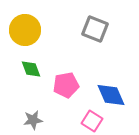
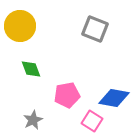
yellow circle: moved 5 px left, 4 px up
pink pentagon: moved 1 px right, 10 px down
blue diamond: moved 3 px right, 3 px down; rotated 56 degrees counterclockwise
gray star: rotated 18 degrees counterclockwise
